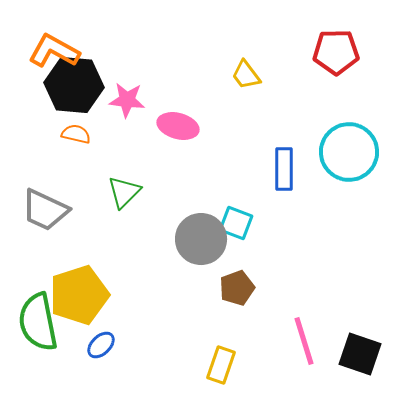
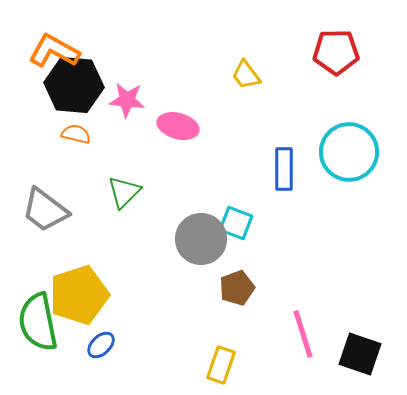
gray trapezoid: rotated 12 degrees clockwise
pink line: moved 1 px left, 7 px up
